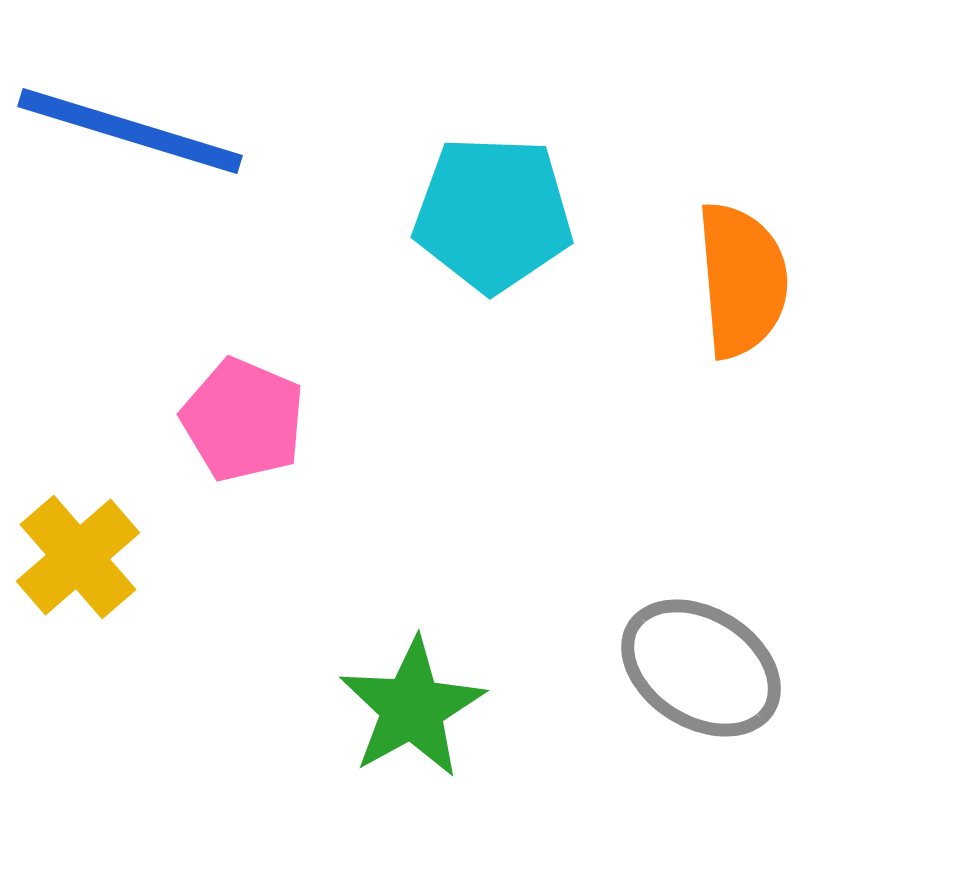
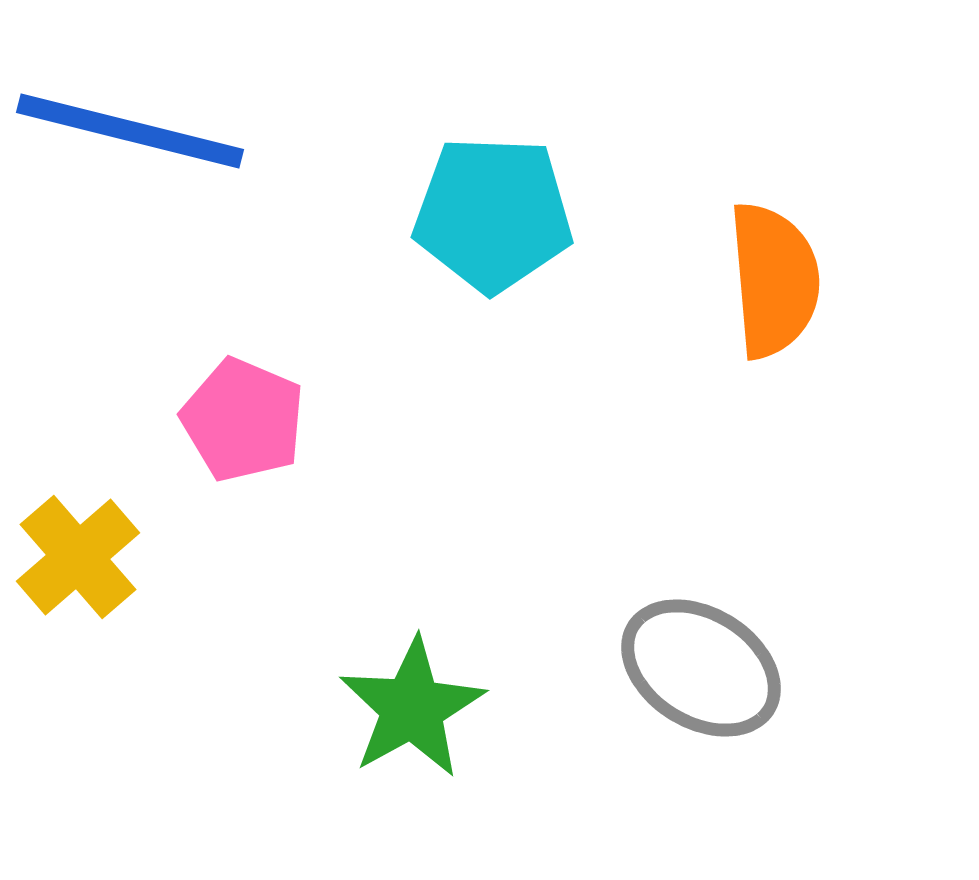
blue line: rotated 3 degrees counterclockwise
orange semicircle: moved 32 px right
